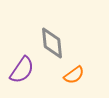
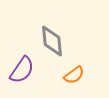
gray diamond: moved 2 px up
